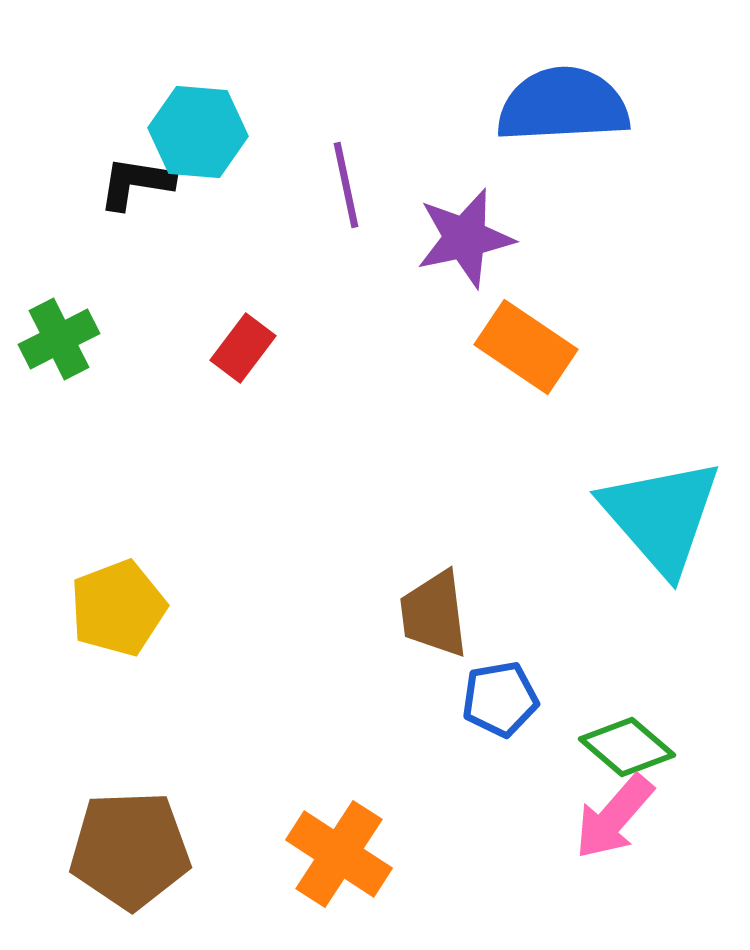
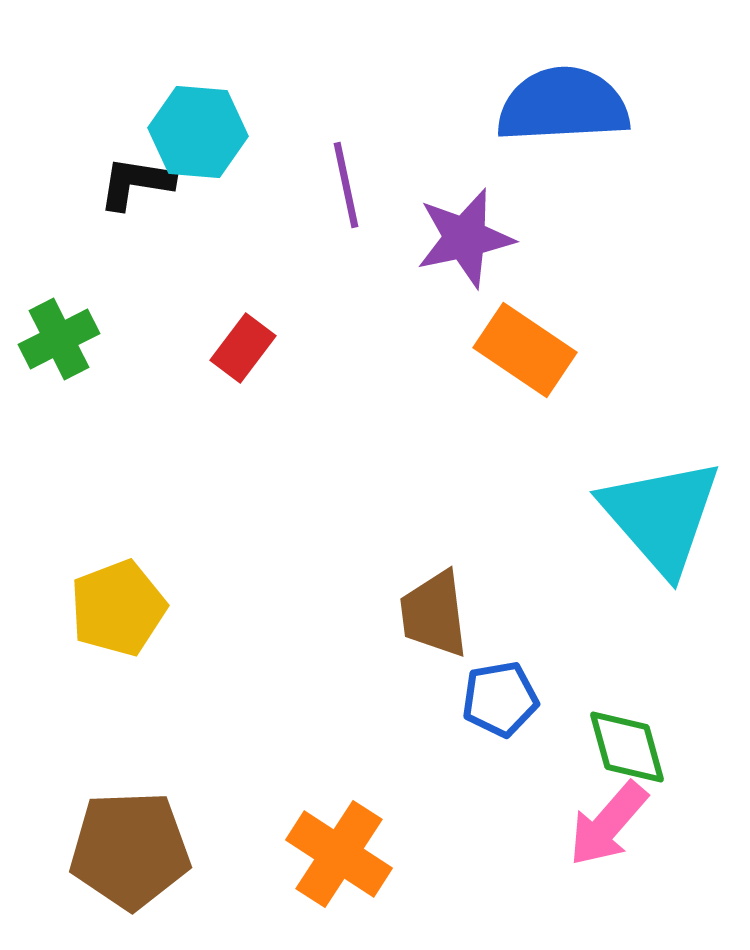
orange rectangle: moved 1 px left, 3 px down
green diamond: rotated 34 degrees clockwise
pink arrow: moved 6 px left, 7 px down
